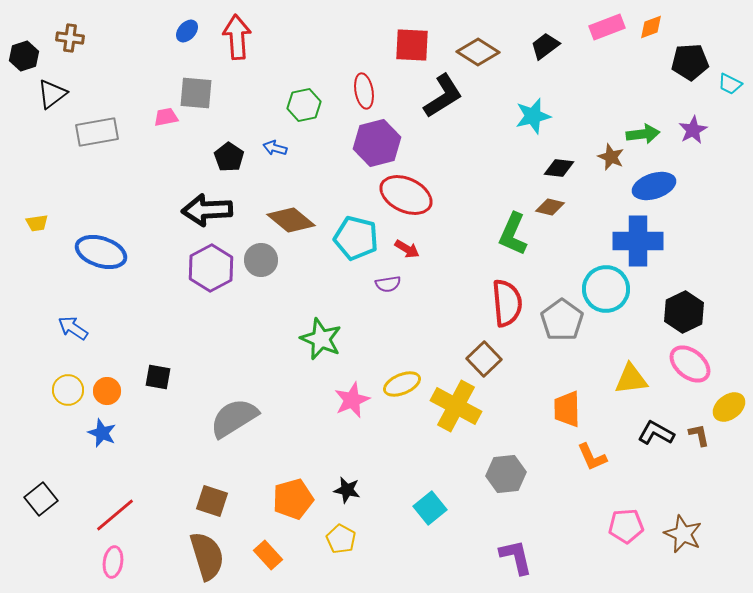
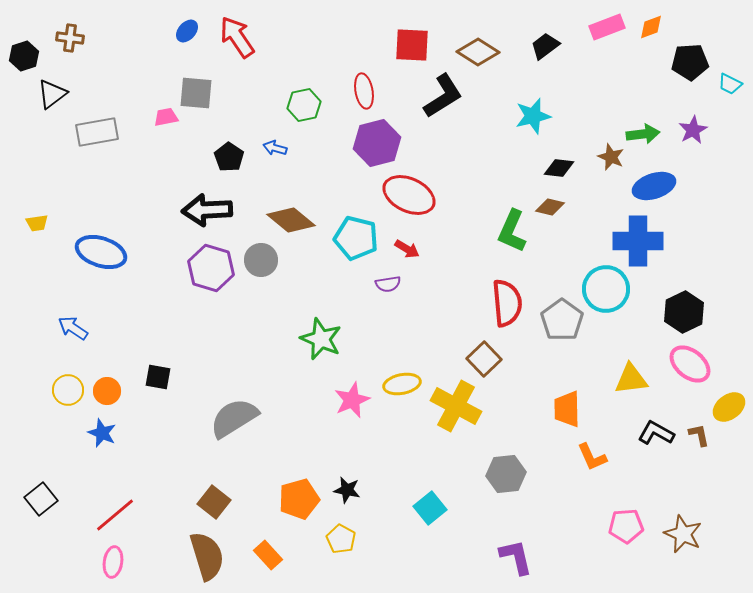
red arrow at (237, 37): rotated 30 degrees counterclockwise
red ellipse at (406, 195): moved 3 px right
green L-shape at (513, 234): moved 1 px left, 3 px up
purple hexagon at (211, 268): rotated 15 degrees counterclockwise
yellow ellipse at (402, 384): rotated 12 degrees clockwise
orange pentagon at (293, 499): moved 6 px right
brown square at (212, 501): moved 2 px right, 1 px down; rotated 20 degrees clockwise
